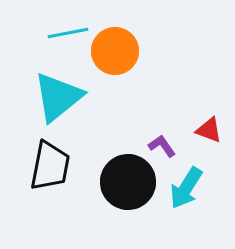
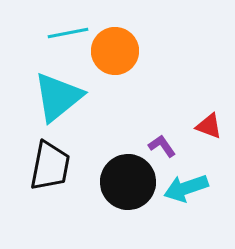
red triangle: moved 4 px up
cyan arrow: rotated 39 degrees clockwise
